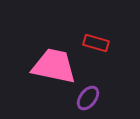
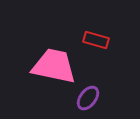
red rectangle: moved 3 px up
